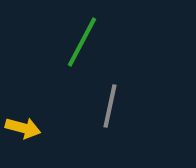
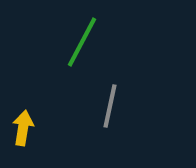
yellow arrow: rotated 96 degrees counterclockwise
